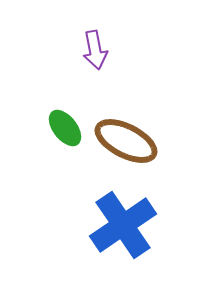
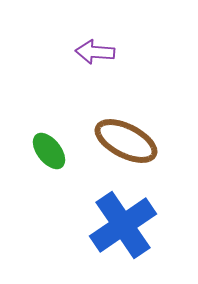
purple arrow: moved 2 px down; rotated 105 degrees clockwise
green ellipse: moved 16 px left, 23 px down
